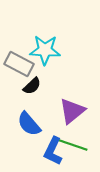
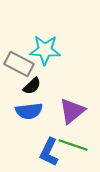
blue semicircle: moved 13 px up; rotated 56 degrees counterclockwise
blue L-shape: moved 4 px left, 1 px down
